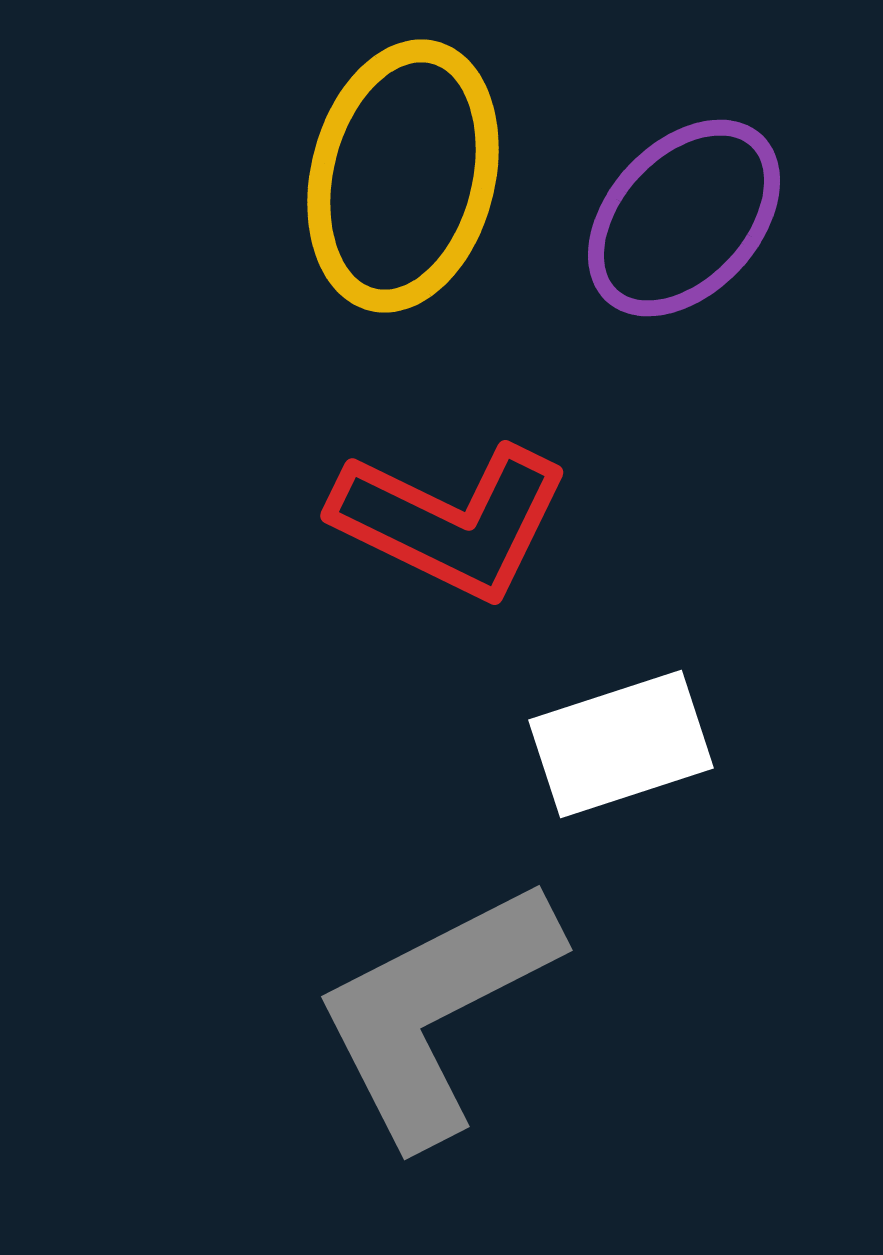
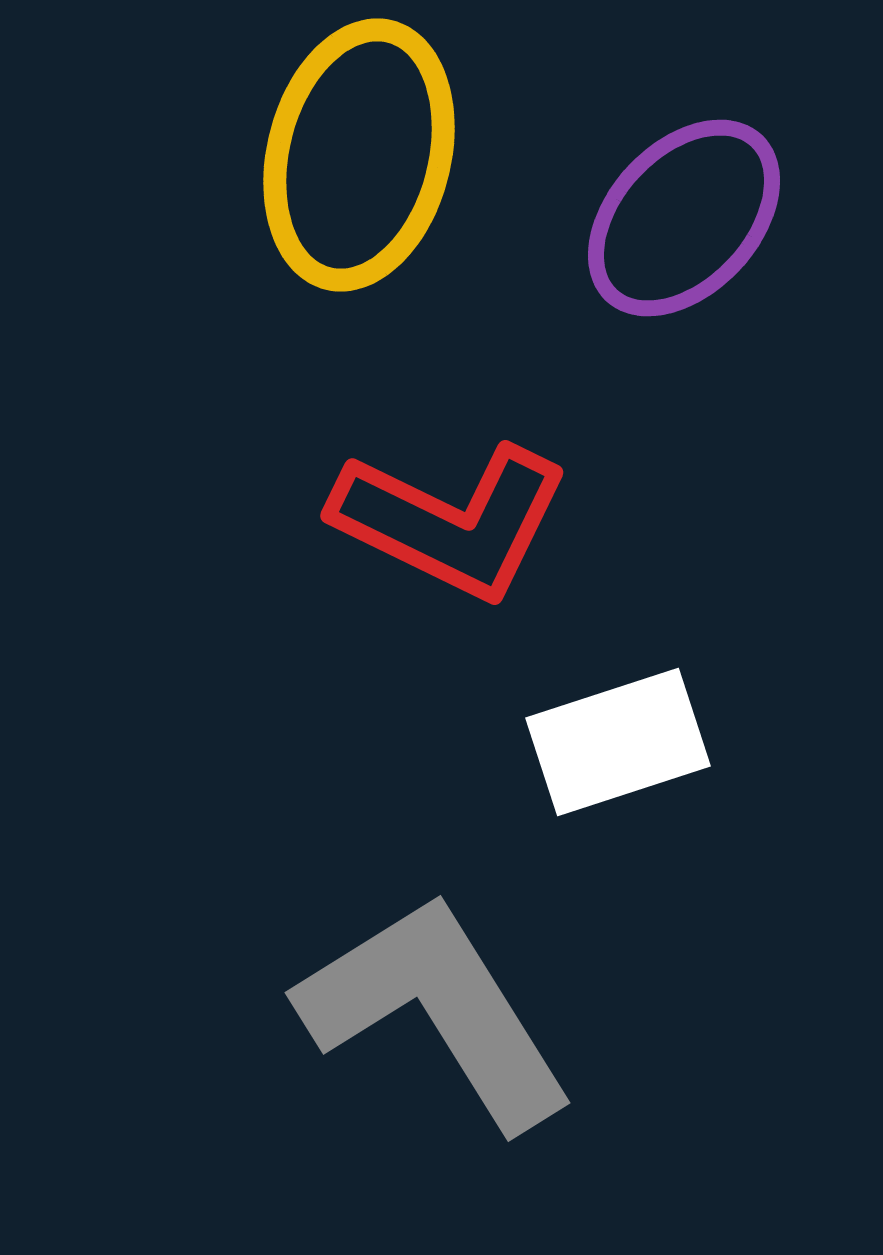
yellow ellipse: moved 44 px left, 21 px up
white rectangle: moved 3 px left, 2 px up
gray L-shape: rotated 85 degrees clockwise
